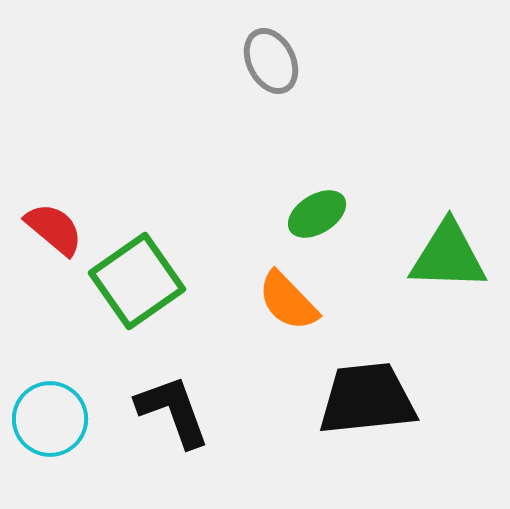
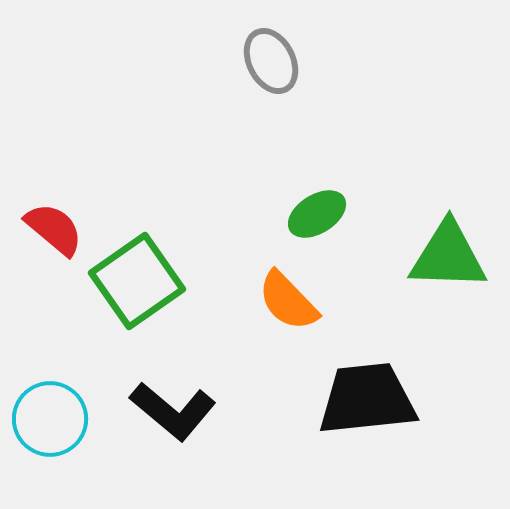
black L-shape: rotated 150 degrees clockwise
